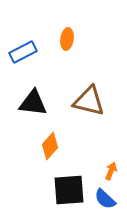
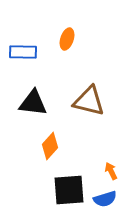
orange ellipse: rotated 10 degrees clockwise
blue rectangle: rotated 28 degrees clockwise
orange arrow: rotated 48 degrees counterclockwise
blue semicircle: rotated 60 degrees counterclockwise
